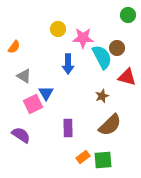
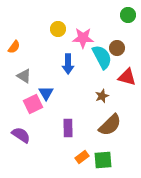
orange rectangle: moved 1 px left
